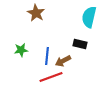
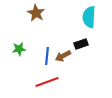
cyan semicircle: rotated 10 degrees counterclockwise
black rectangle: moved 1 px right; rotated 32 degrees counterclockwise
green star: moved 2 px left, 1 px up
brown arrow: moved 5 px up
red line: moved 4 px left, 5 px down
